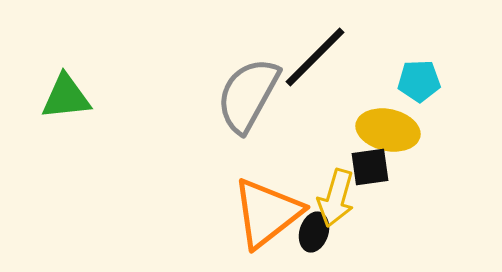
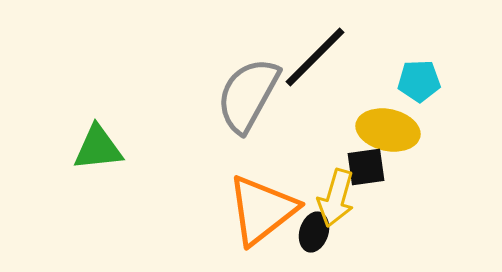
green triangle: moved 32 px right, 51 px down
black square: moved 4 px left
orange triangle: moved 5 px left, 3 px up
